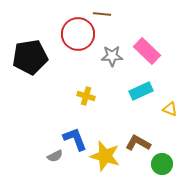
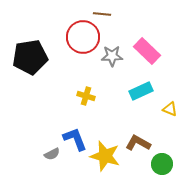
red circle: moved 5 px right, 3 px down
gray semicircle: moved 3 px left, 2 px up
